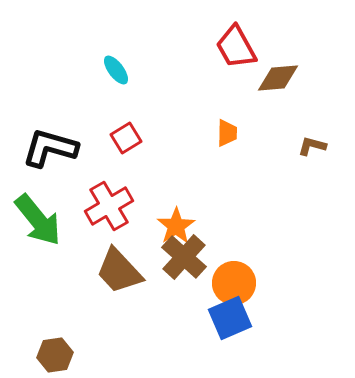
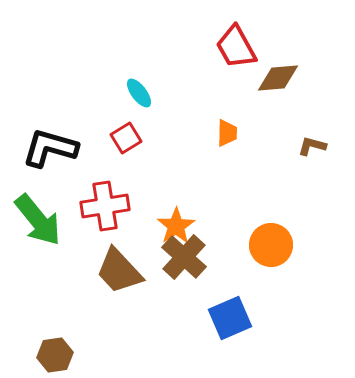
cyan ellipse: moved 23 px right, 23 px down
red cross: moved 4 px left; rotated 21 degrees clockwise
orange circle: moved 37 px right, 38 px up
